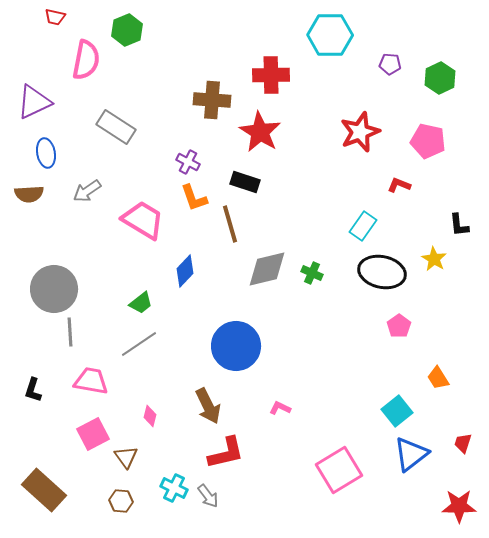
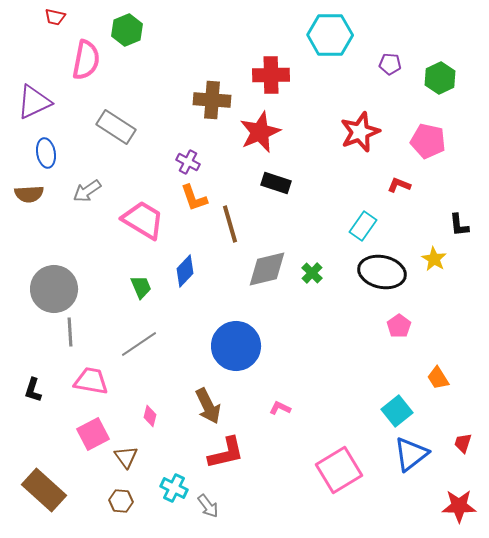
red star at (260, 132): rotated 18 degrees clockwise
black rectangle at (245, 182): moved 31 px right, 1 px down
green cross at (312, 273): rotated 20 degrees clockwise
green trapezoid at (141, 303): moved 16 px up; rotated 75 degrees counterclockwise
gray arrow at (208, 496): moved 10 px down
